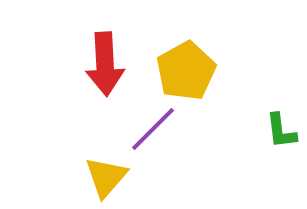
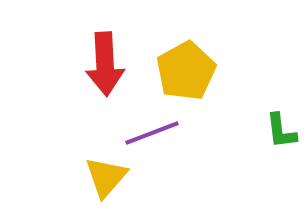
purple line: moved 1 px left, 4 px down; rotated 24 degrees clockwise
